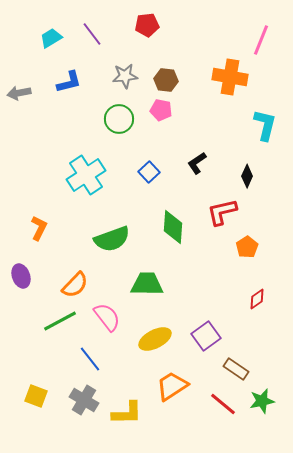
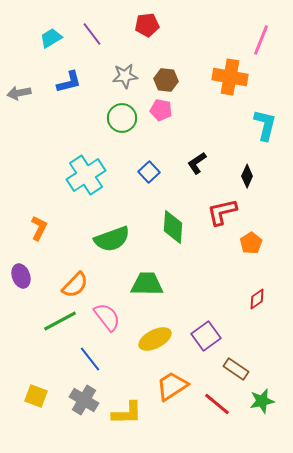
green circle: moved 3 px right, 1 px up
orange pentagon: moved 4 px right, 4 px up
red line: moved 6 px left
